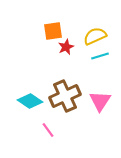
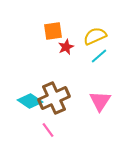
cyan line: moved 1 px left; rotated 24 degrees counterclockwise
brown cross: moved 11 px left, 2 px down
